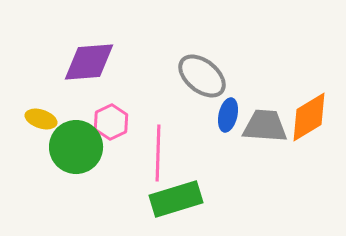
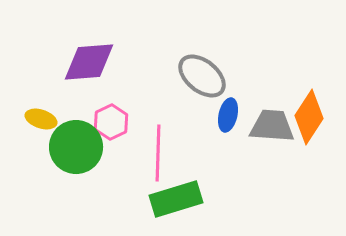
orange diamond: rotated 26 degrees counterclockwise
gray trapezoid: moved 7 px right
